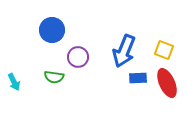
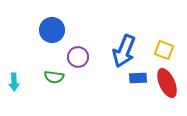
cyan arrow: rotated 24 degrees clockwise
